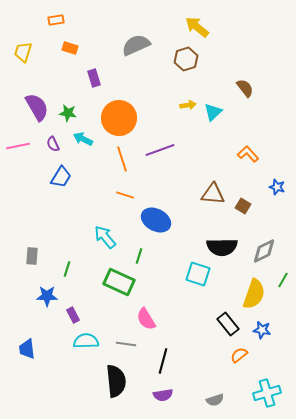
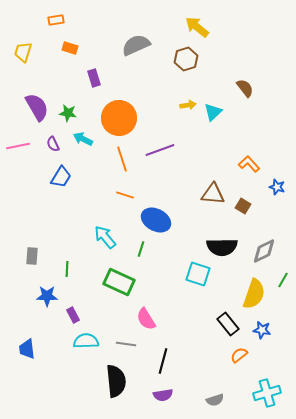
orange L-shape at (248, 154): moved 1 px right, 10 px down
green line at (139, 256): moved 2 px right, 7 px up
green line at (67, 269): rotated 14 degrees counterclockwise
